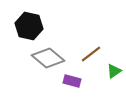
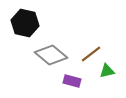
black hexagon: moved 4 px left, 3 px up
gray diamond: moved 3 px right, 3 px up
green triangle: moved 7 px left; rotated 21 degrees clockwise
